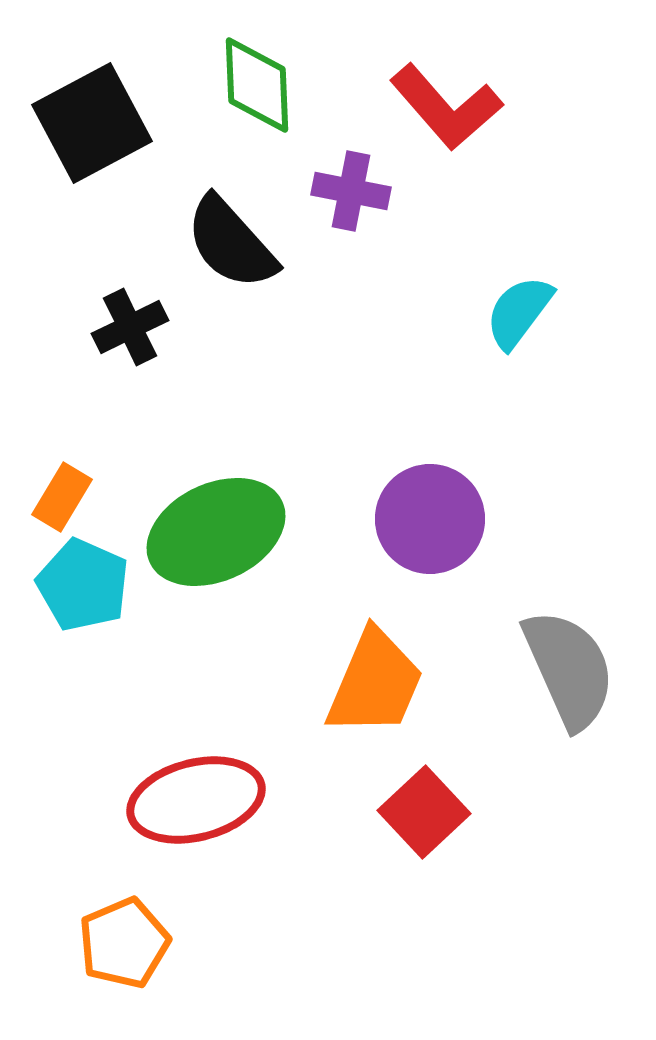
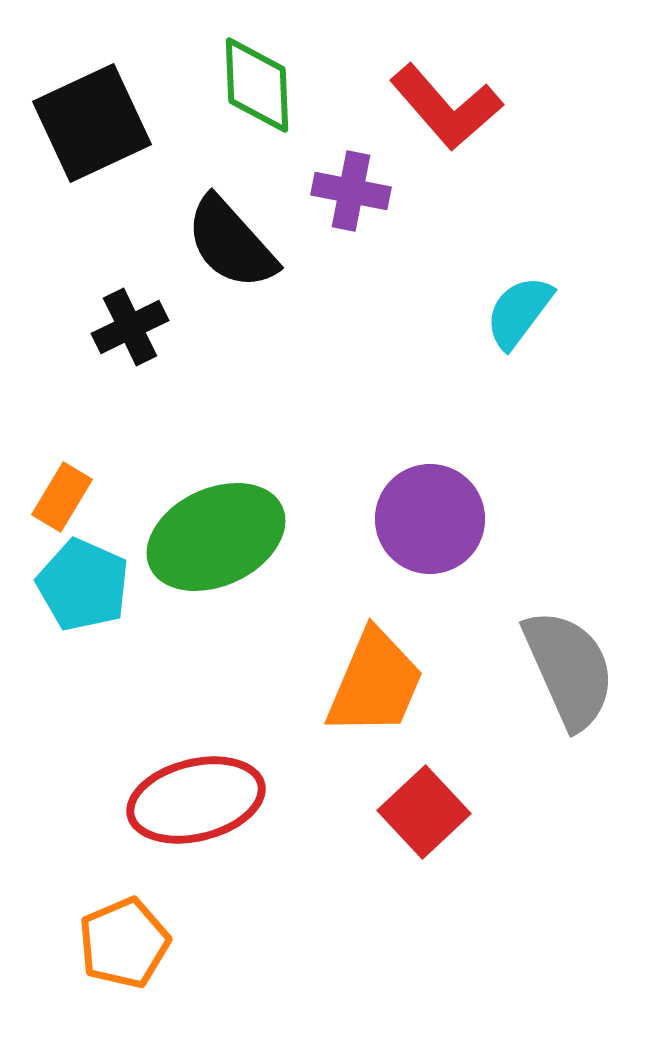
black square: rotated 3 degrees clockwise
green ellipse: moved 5 px down
